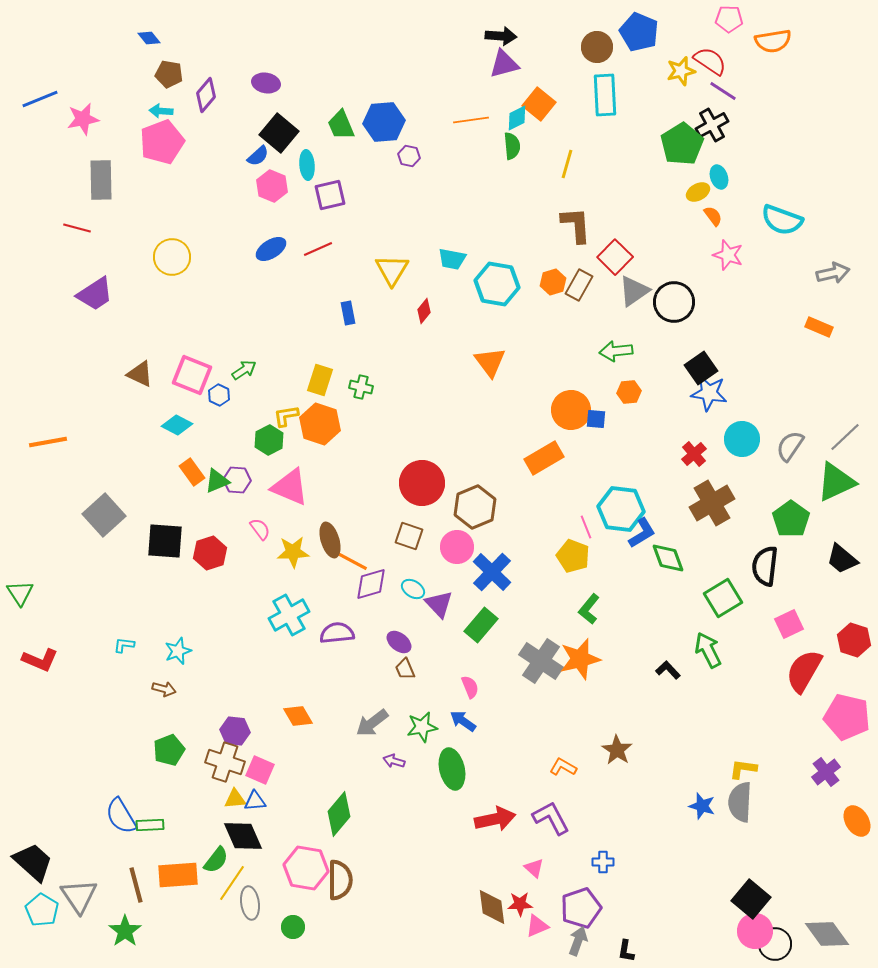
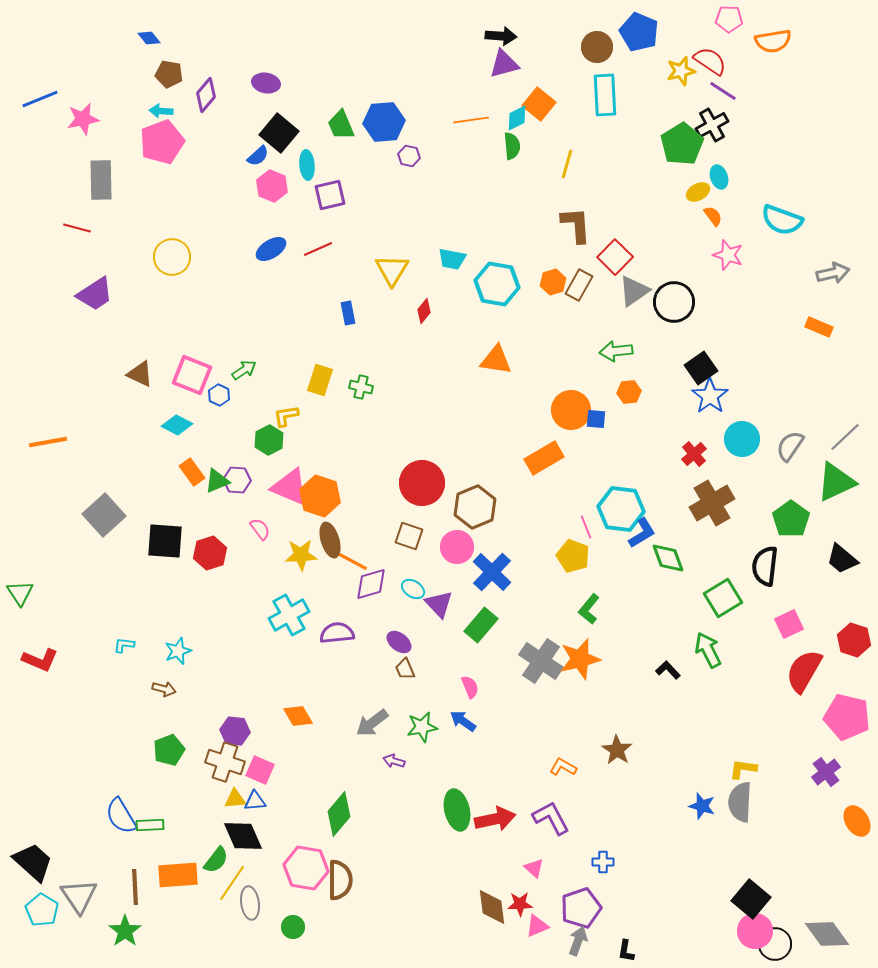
orange triangle at (490, 362): moved 6 px right, 2 px up; rotated 44 degrees counterclockwise
blue star at (709, 393): moved 1 px right, 3 px down; rotated 27 degrees clockwise
orange hexagon at (320, 424): moved 72 px down
yellow star at (293, 552): moved 8 px right, 3 px down
green ellipse at (452, 769): moved 5 px right, 41 px down
brown line at (136, 885): moved 1 px left, 2 px down; rotated 12 degrees clockwise
